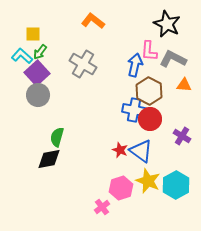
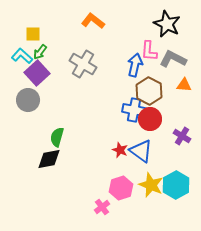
gray circle: moved 10 px left, 5 px down
yellow star: moved 3 px right, 4 px down
